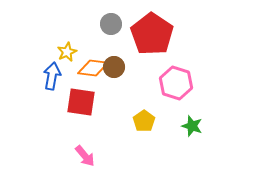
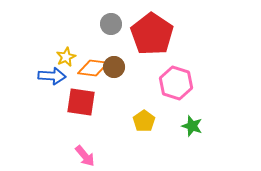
yellow star: moved 1 px left, 5 px down
blue arrow: rotated 84 degrees clockwise
